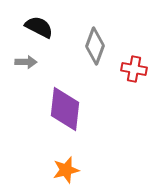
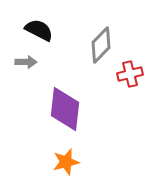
black semicircle: moved 3 px down
gray diamond: moved 6 px right, 1 px up; rotated 24 degrees clockwise
red cross: moved 4 px left, 5 px down; rotated 25 degrees counterclockwise
orange star: moved 8 px up
